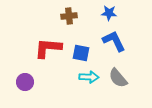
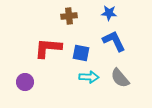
gray semicircle: moved 2 px right
